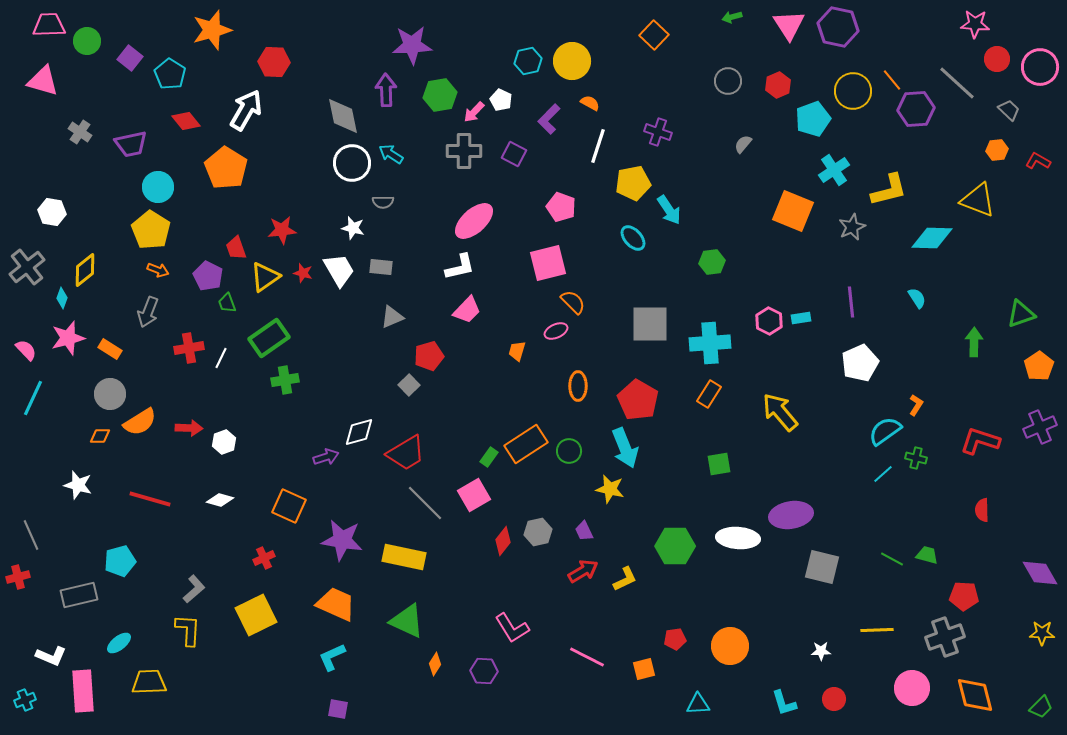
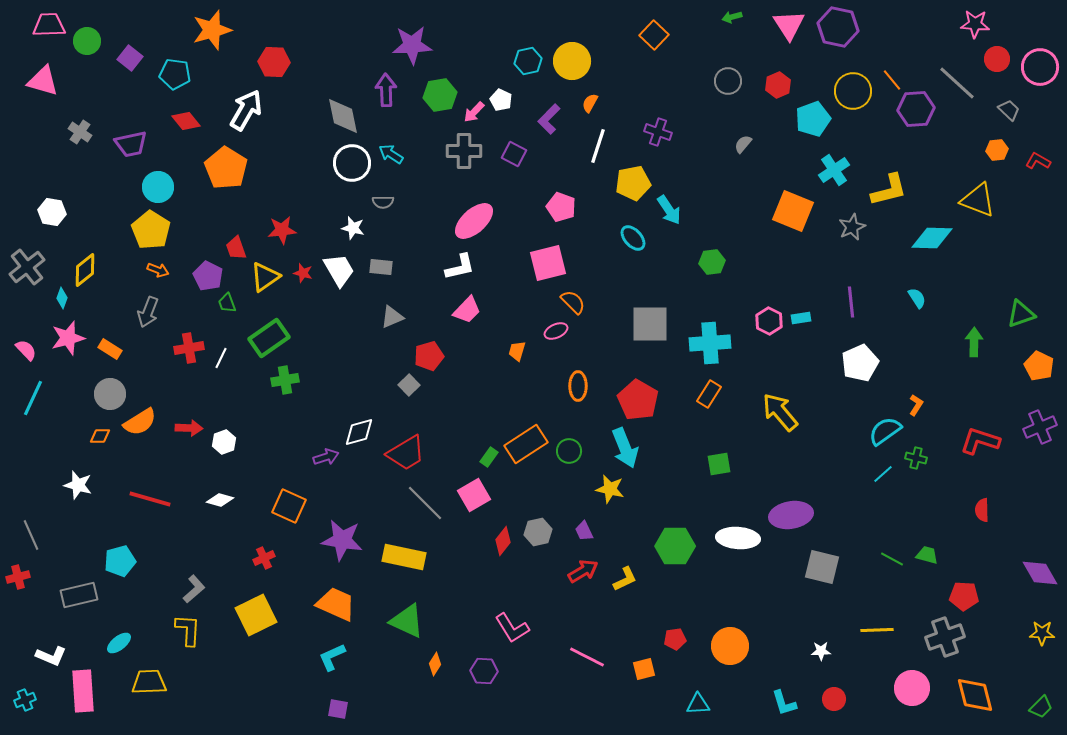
cyan pentagon at (170, 74): moved 5 px right; rotated 24 degrees counterclockwise
orange semicircle at (590, 103): rotated 90 degrees counterclockwise
orange pentagon at (1039, 366): rotated 12 degrees counterclockwise
